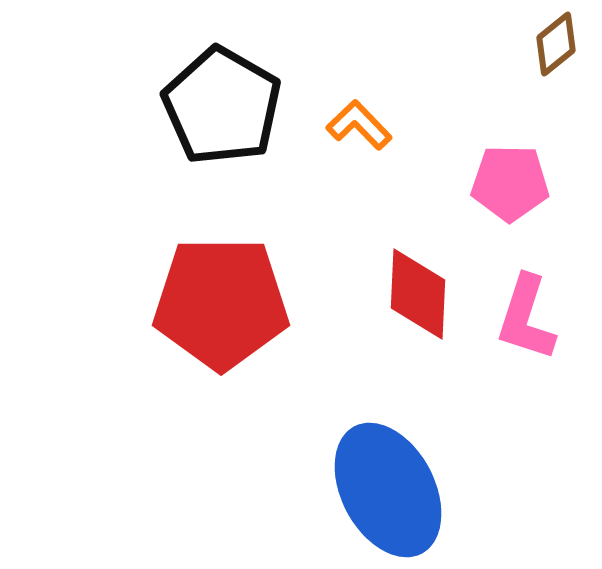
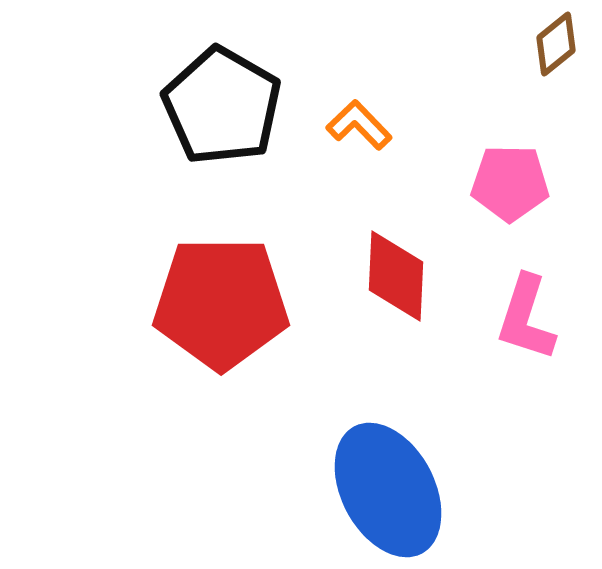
red diamond: moved 22 px left, 18 px up
